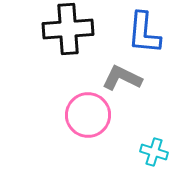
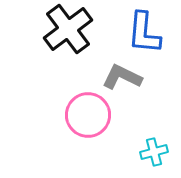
black cross: rotated 33 degrees counterclockwise
gray L-shape: moved 1 px up
cyan cross: rotated 32 degrees counterclockwise
